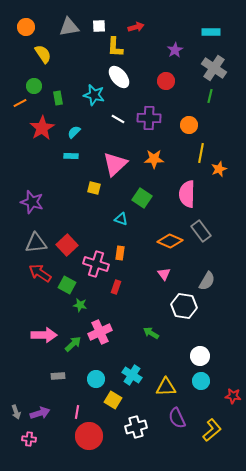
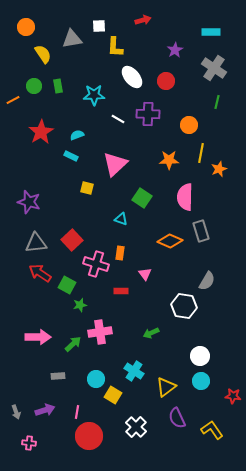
gray triangle at (69, 27): moved 3 px right, 12 px down
red arrow at (136, 27): moved 7 px right, 7 px up
white ellipse at (119, 77): moved 13 px right
cyan star at (94, 95): rotated 15 degrees counterclockwise
green line at (210, 96): moved 7 px right, 6 px down
green rectangle at (58, 98): moved 12 px up
orange line at (20, 103): moved 7 px left, 3 px up
purple cross at (149, 118): moved 1 px left, 4 px up
red star at (42, 128): moved 1 px left, 4 px down
cyan semicircle at (74, 132): moved 3 px right, 3 px down; rotated 24 degrees clockwise
cyan rectangle at (71, 156): rotated 24 degrees clockwise
orange star at (154, 159): moved 15 px right, 1 px down
yellow square at (94, 188): moved 7 px left
pink semicircle at (187, 194): moved 2 px left, 3 px down
purple star at (32, 202): moved 3 px left
gray rectangle at (201, 231): rotated 20 degrees clockwise
red square at (67, 245): moved 5 px right, 5 px up
pink triangle at (164, 274): moved 19 px left
red rectangle at (116, 287): moved 5 px right, 4 px down; rotated 72 degrees clockwise
green star at (80, 305): rotated 24 degrees counterclockwise
pink cross at (100, 332): rotated 15 degrees clockwise
green arrow at (151, 333): rotated 56 degrees counterclockwise
pink arrow at (44, 335): moved 6 px left, 2 px down
cyan cross at (132, 375): moved 2 px right, 4 px up
yellow triangle at (166, 387): rotated 35 degrees counterclockwise
yellow square at (113, 400): moved 5 px up
purple arrow at (40, 413): moved 5 px right, 3 px up
white cross at (136, 427): rotated 30 degrees counterclockwise
yellow L-shape at (212, 430): rotated 85 degrees counterclockwise
pink cross at (29, 439): moved 4 px down
